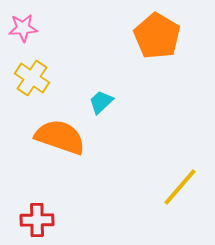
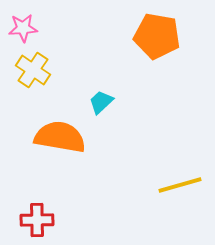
orange pentagon: rotated 21 degrees counterclockwise
yellow cross: moved 1 px right, 8 px up
orange semicircle: rotated 9 degrees counterclockwise
yellow line: moved 2 px up; rotated 33 degrees clockwise
